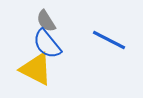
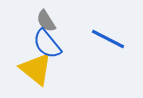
blue line: moved 1 px left, 1 px up
yellow triangle: rotated 12 degrees clockwise
